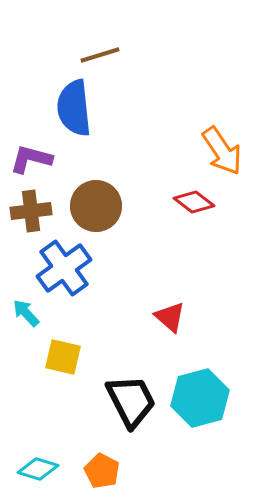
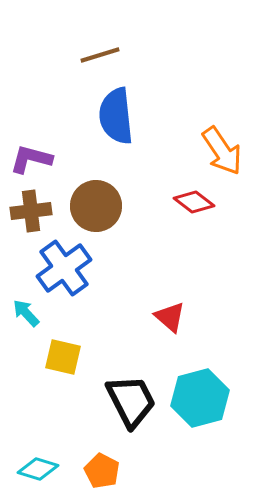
blue semicircle: moved 42 px right, 8 px down
